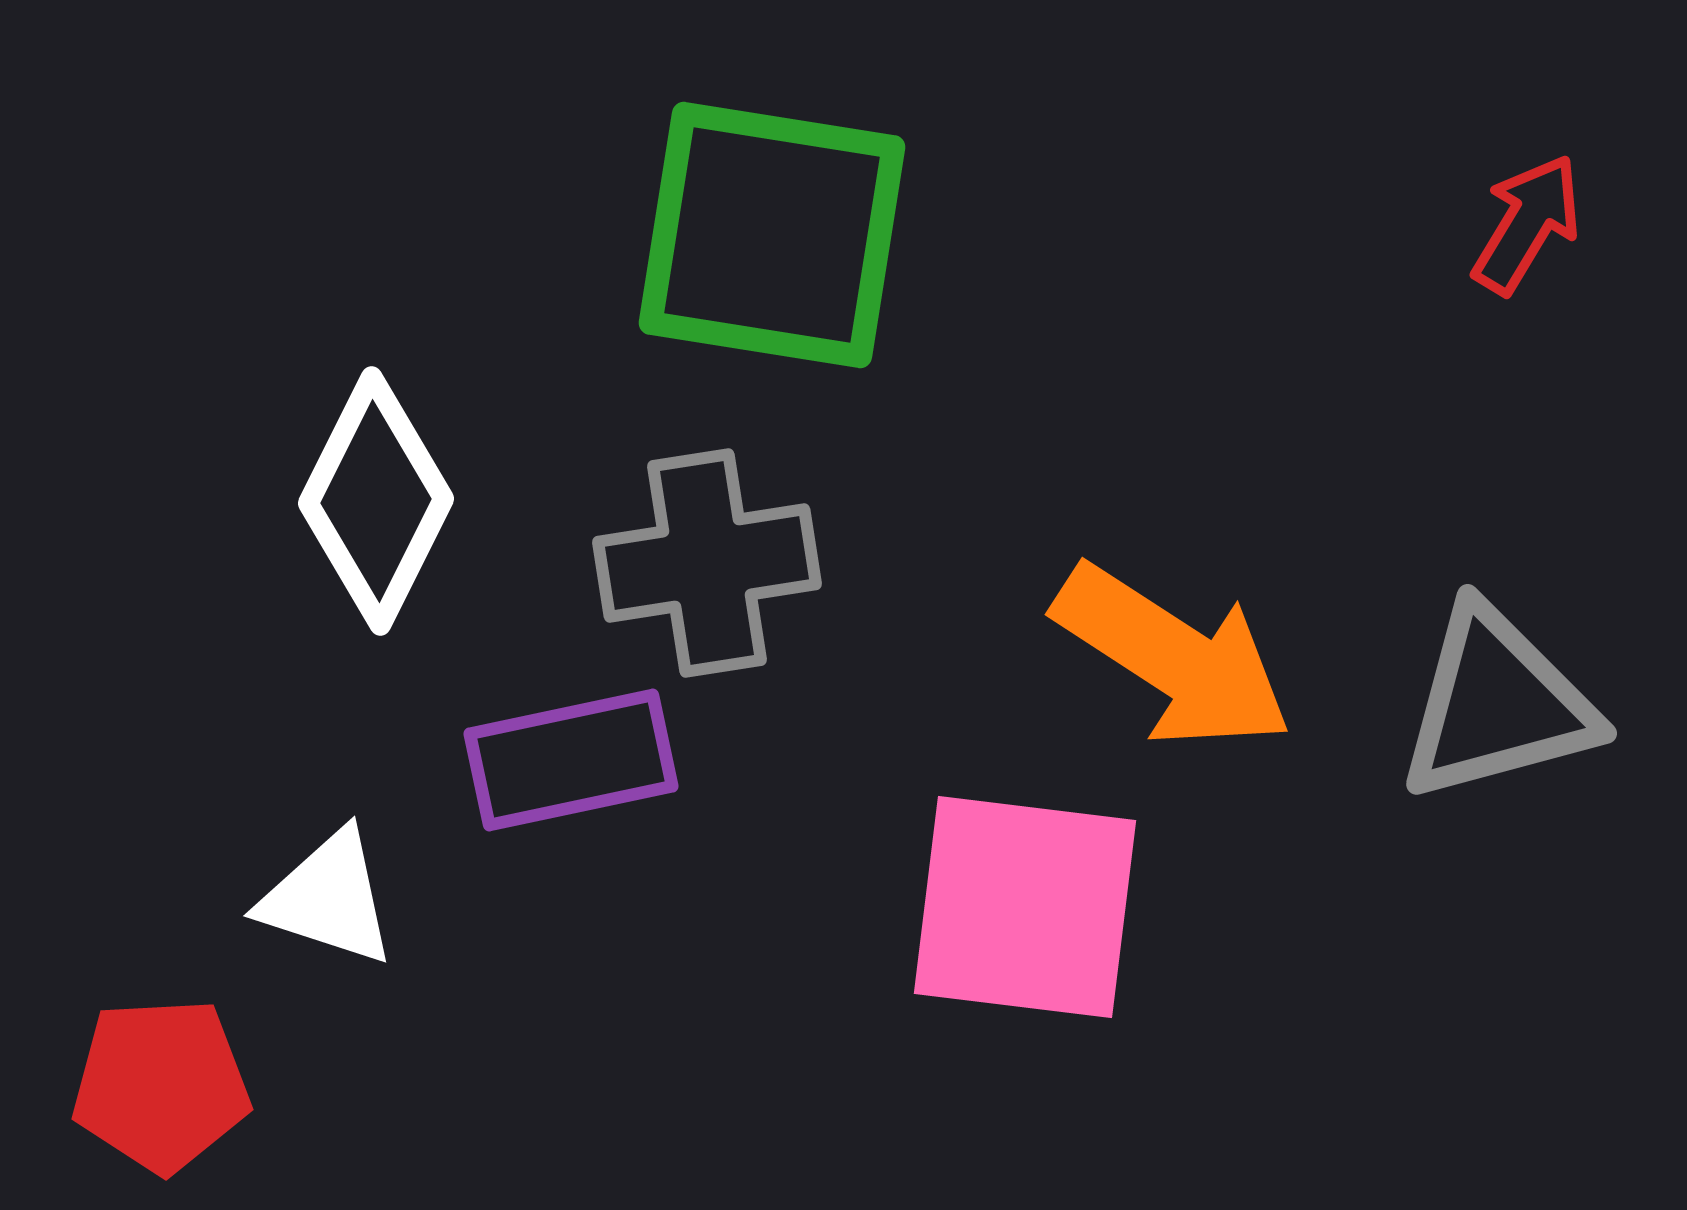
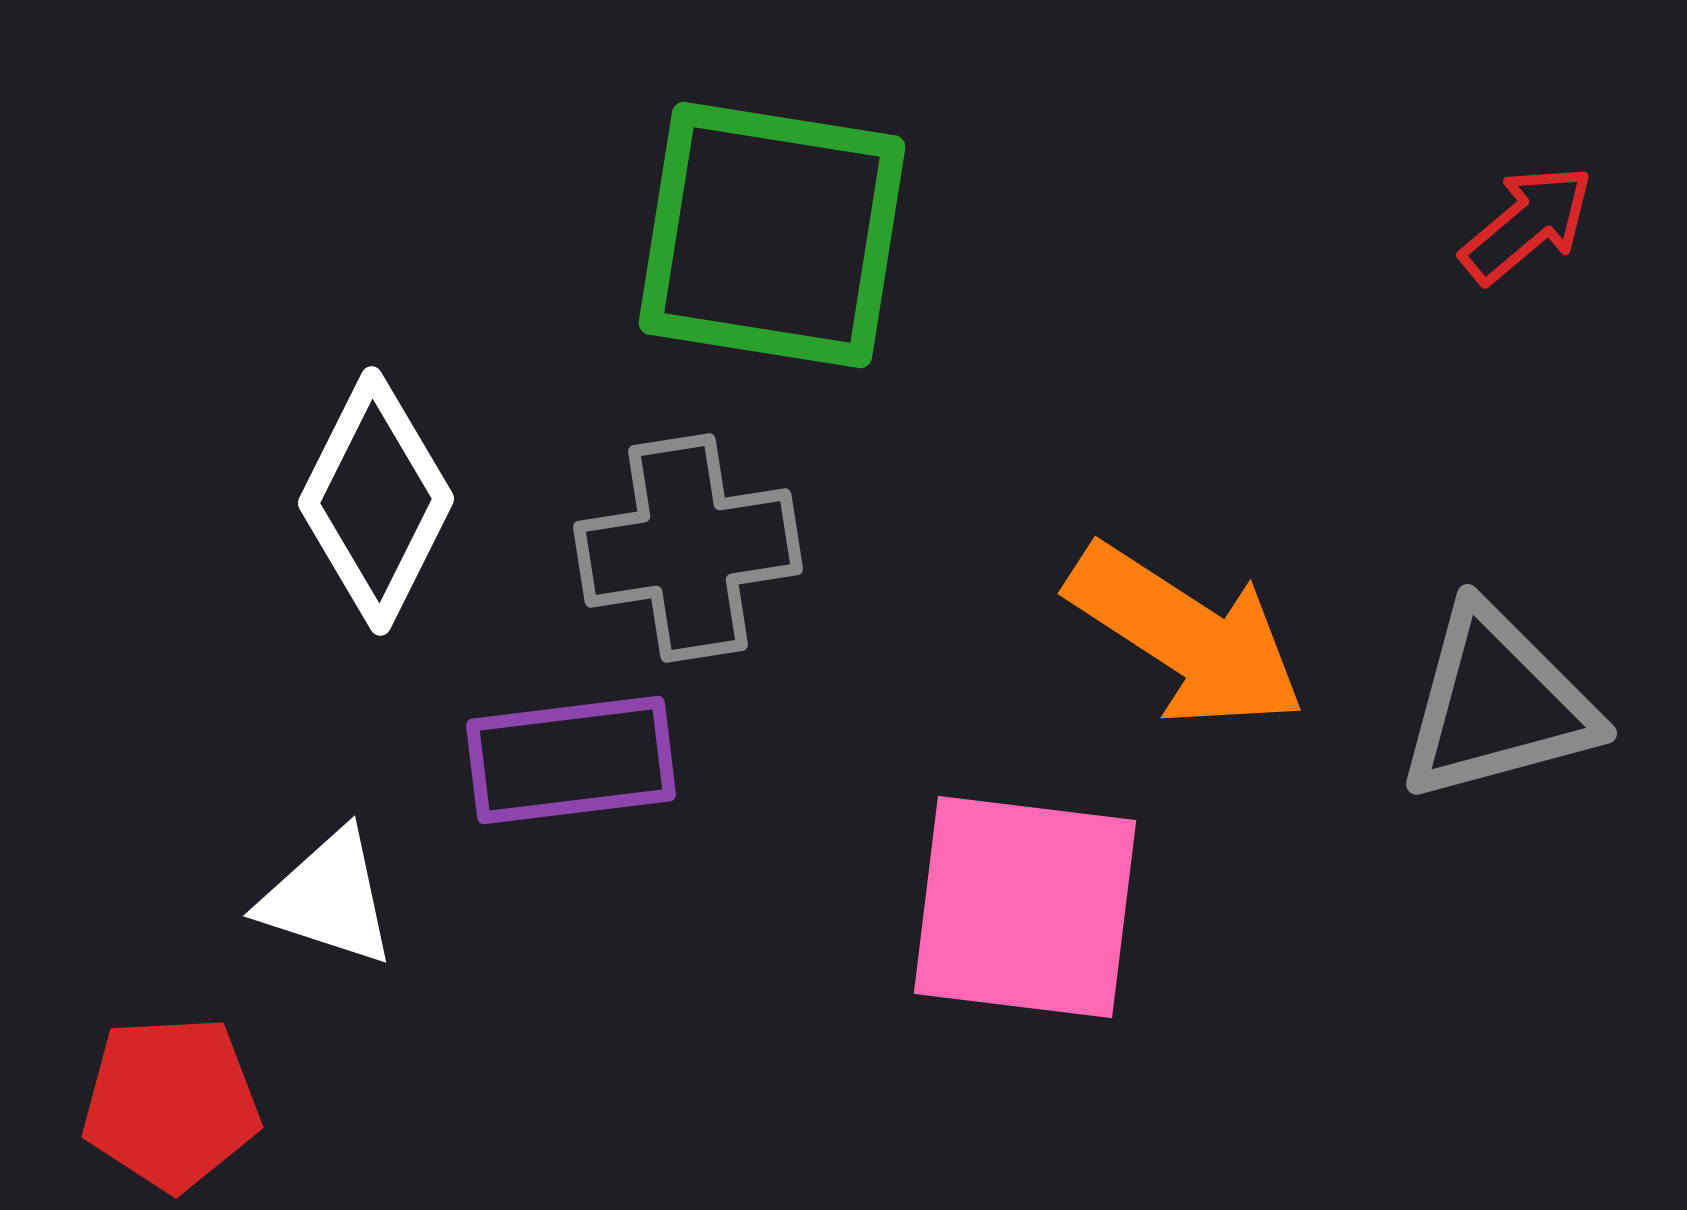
red arrow: rotated 19 degrees clockwise
gray cross: moved 19 px left, 15 px up
orange arrow: moved 13 px right, 21 px up
purple rectangle: rotated 5 degrees clockwise
red pentagon: moved 10 px right, 18 px down
